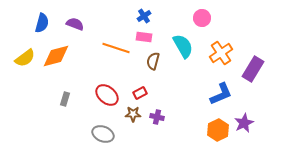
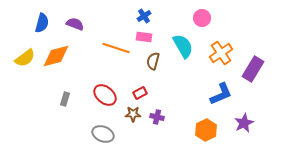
red ellipse: moved 2 px left
orange hexagon: moved 12 px left
